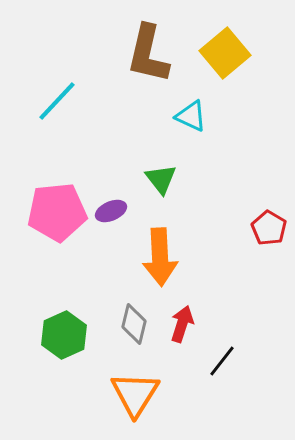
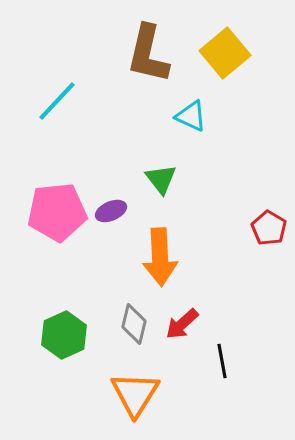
red arrow: rotated 150 degrees counterclockwise
black line: rotated 48 degrees counterclockwise
